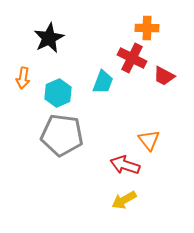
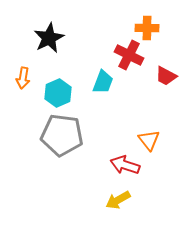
red cross: moved 3 px left, 3 px up
red trapezoid: moved 2 px right
yellow arrow: moved 6 px left
